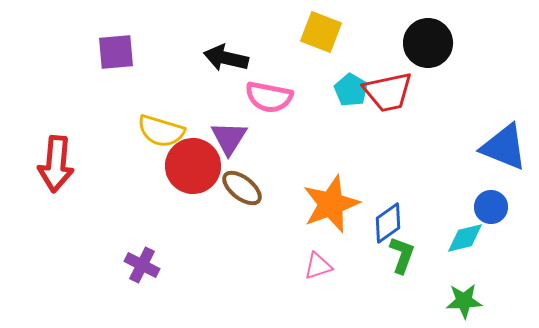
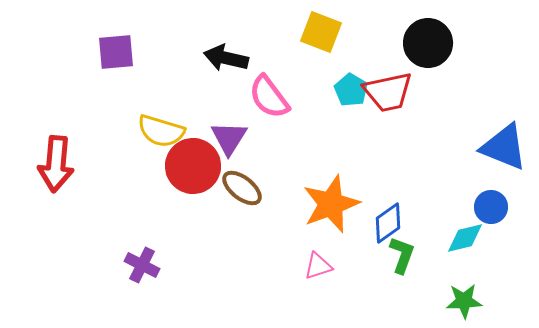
pink semicircle: rotated 42 degrees clockwise
